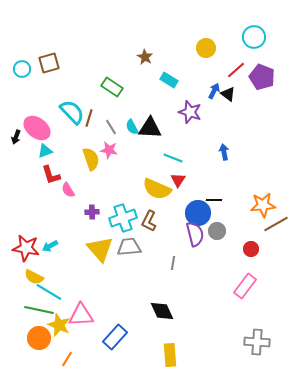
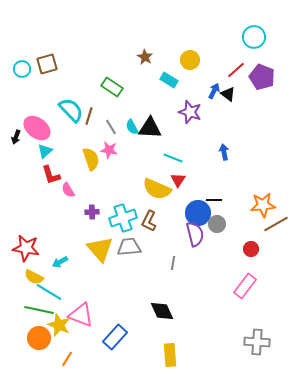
yellow circle at (206, 48): moved 16 px left, 12 px down
brown square at (49, 63): moved 2 px left, 1 px down
cyan semicircle at (72, 112): moved 1 px left, 2 px up
brown line at (89, 118): moved 2 px up
cyan triangle at (45, 151): rotated 21 degrees counterclockwise
gray circle at (217, 231): moved 7 px up
cyan arrow at (50, 246): moved 10 px right, 16 px down
pink triangle at (81, 315): rotated 24 degrees clockwise
